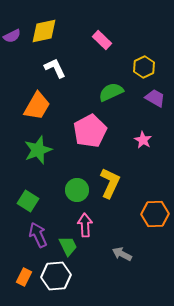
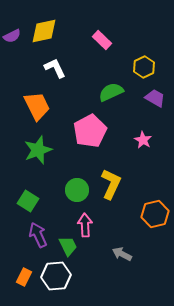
orange trapezoid: rotated 56 degrees counterclockwise
yellow L-shape: moved 1 px right, 1 px down
orange hexagon: rotated 12 degrees counterclockwise
